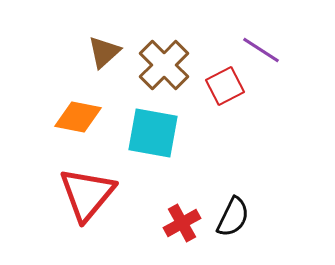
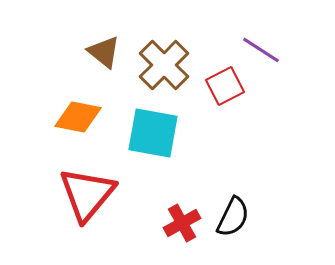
brown triangle: rotated 39 degrees counterclockwise
